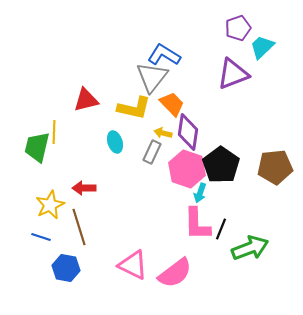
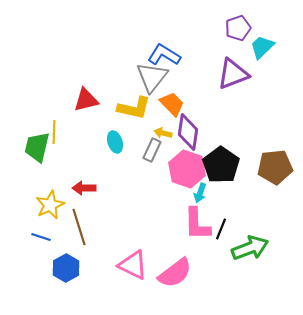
gray rectangle: moved 2 px up
blue hexagon: rotated 20 degrees clockwise
